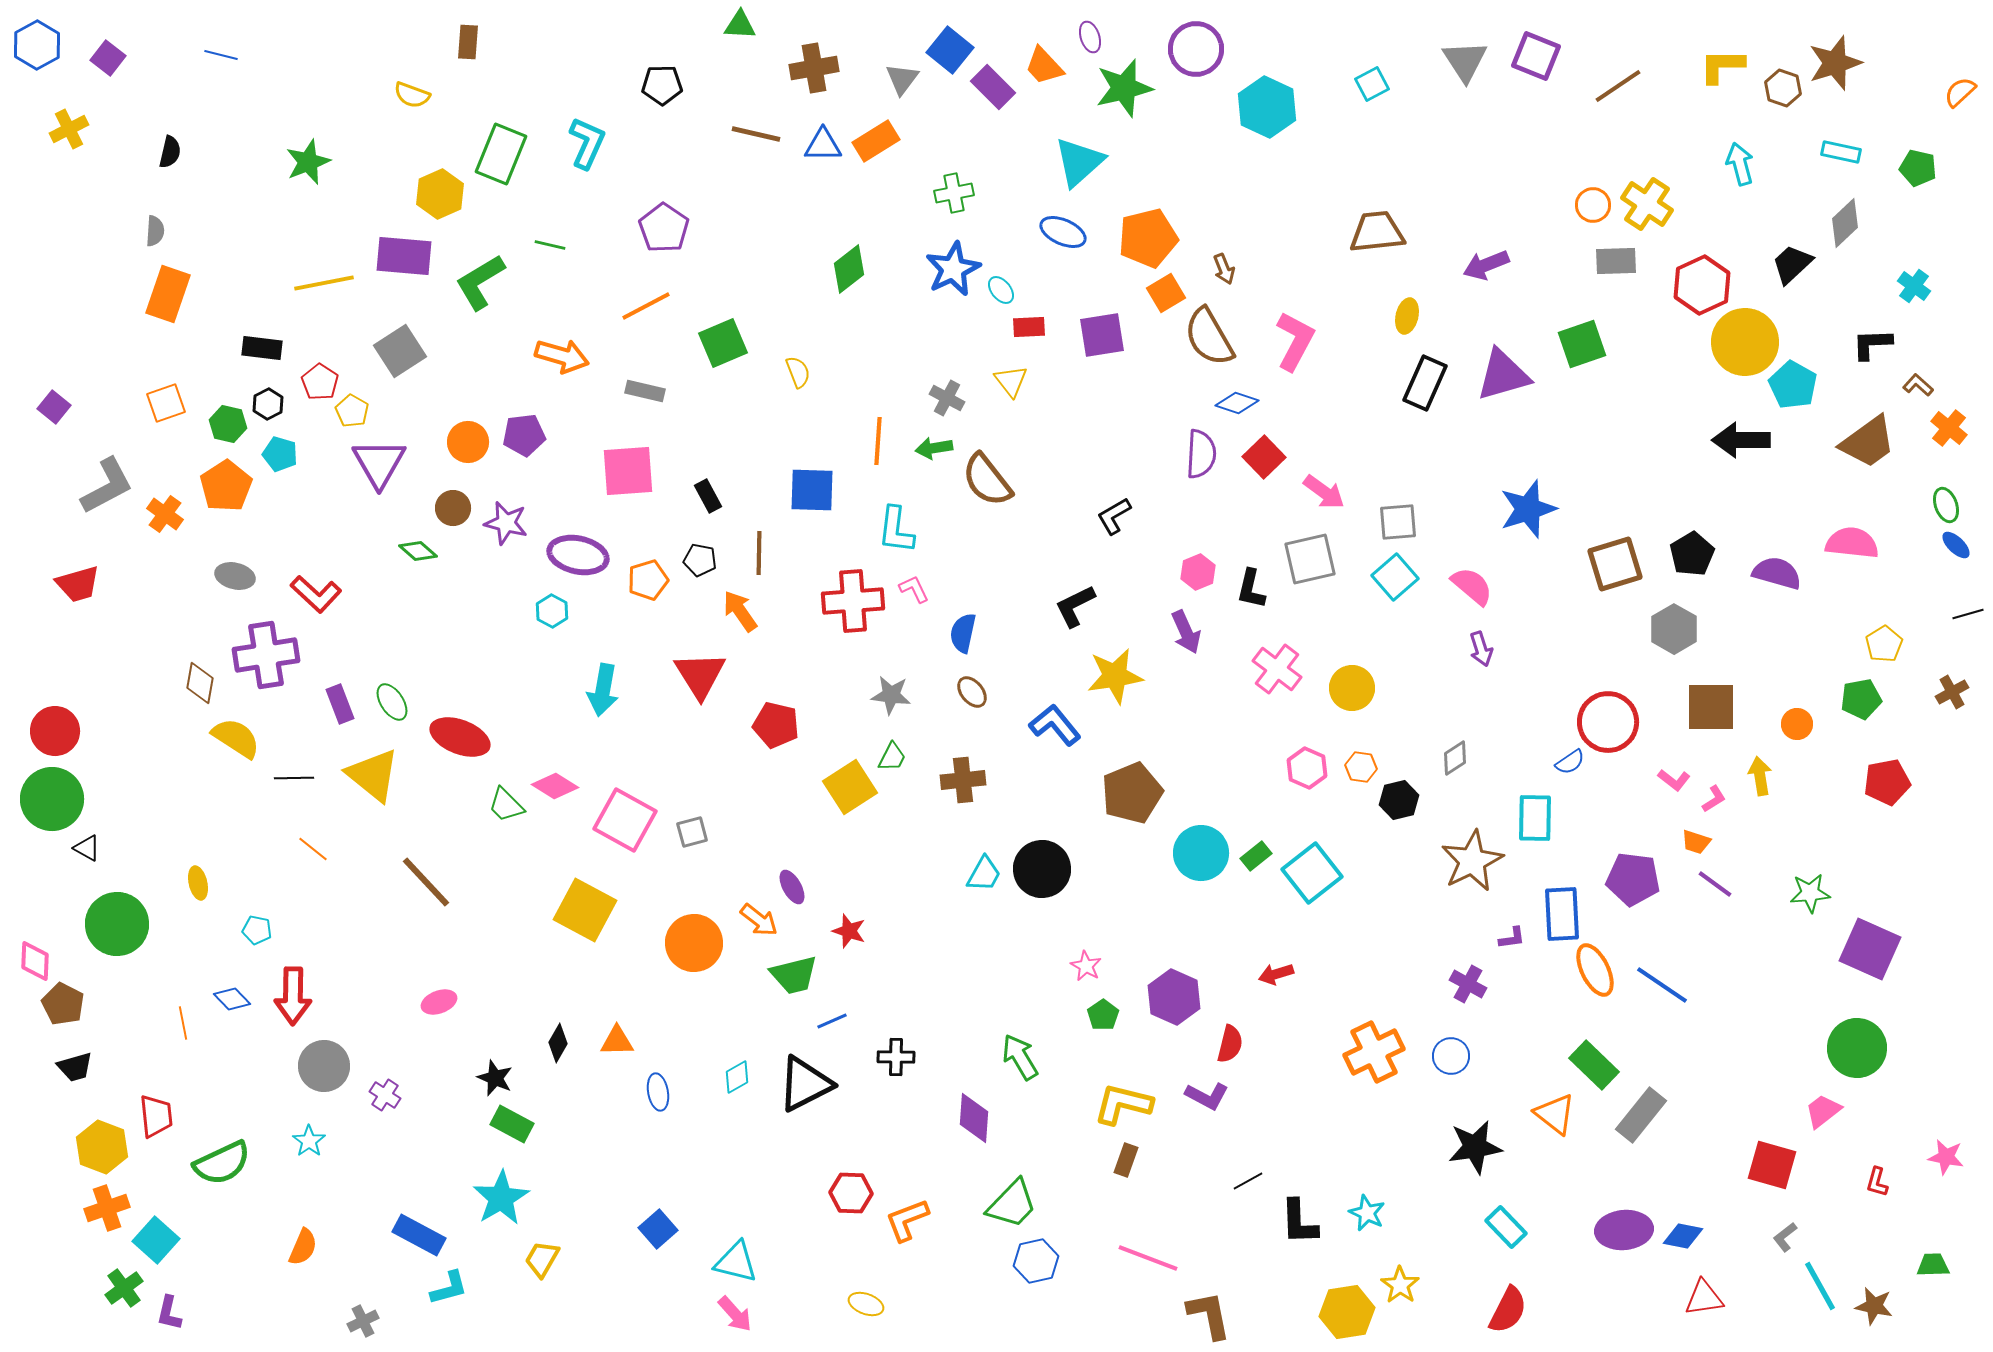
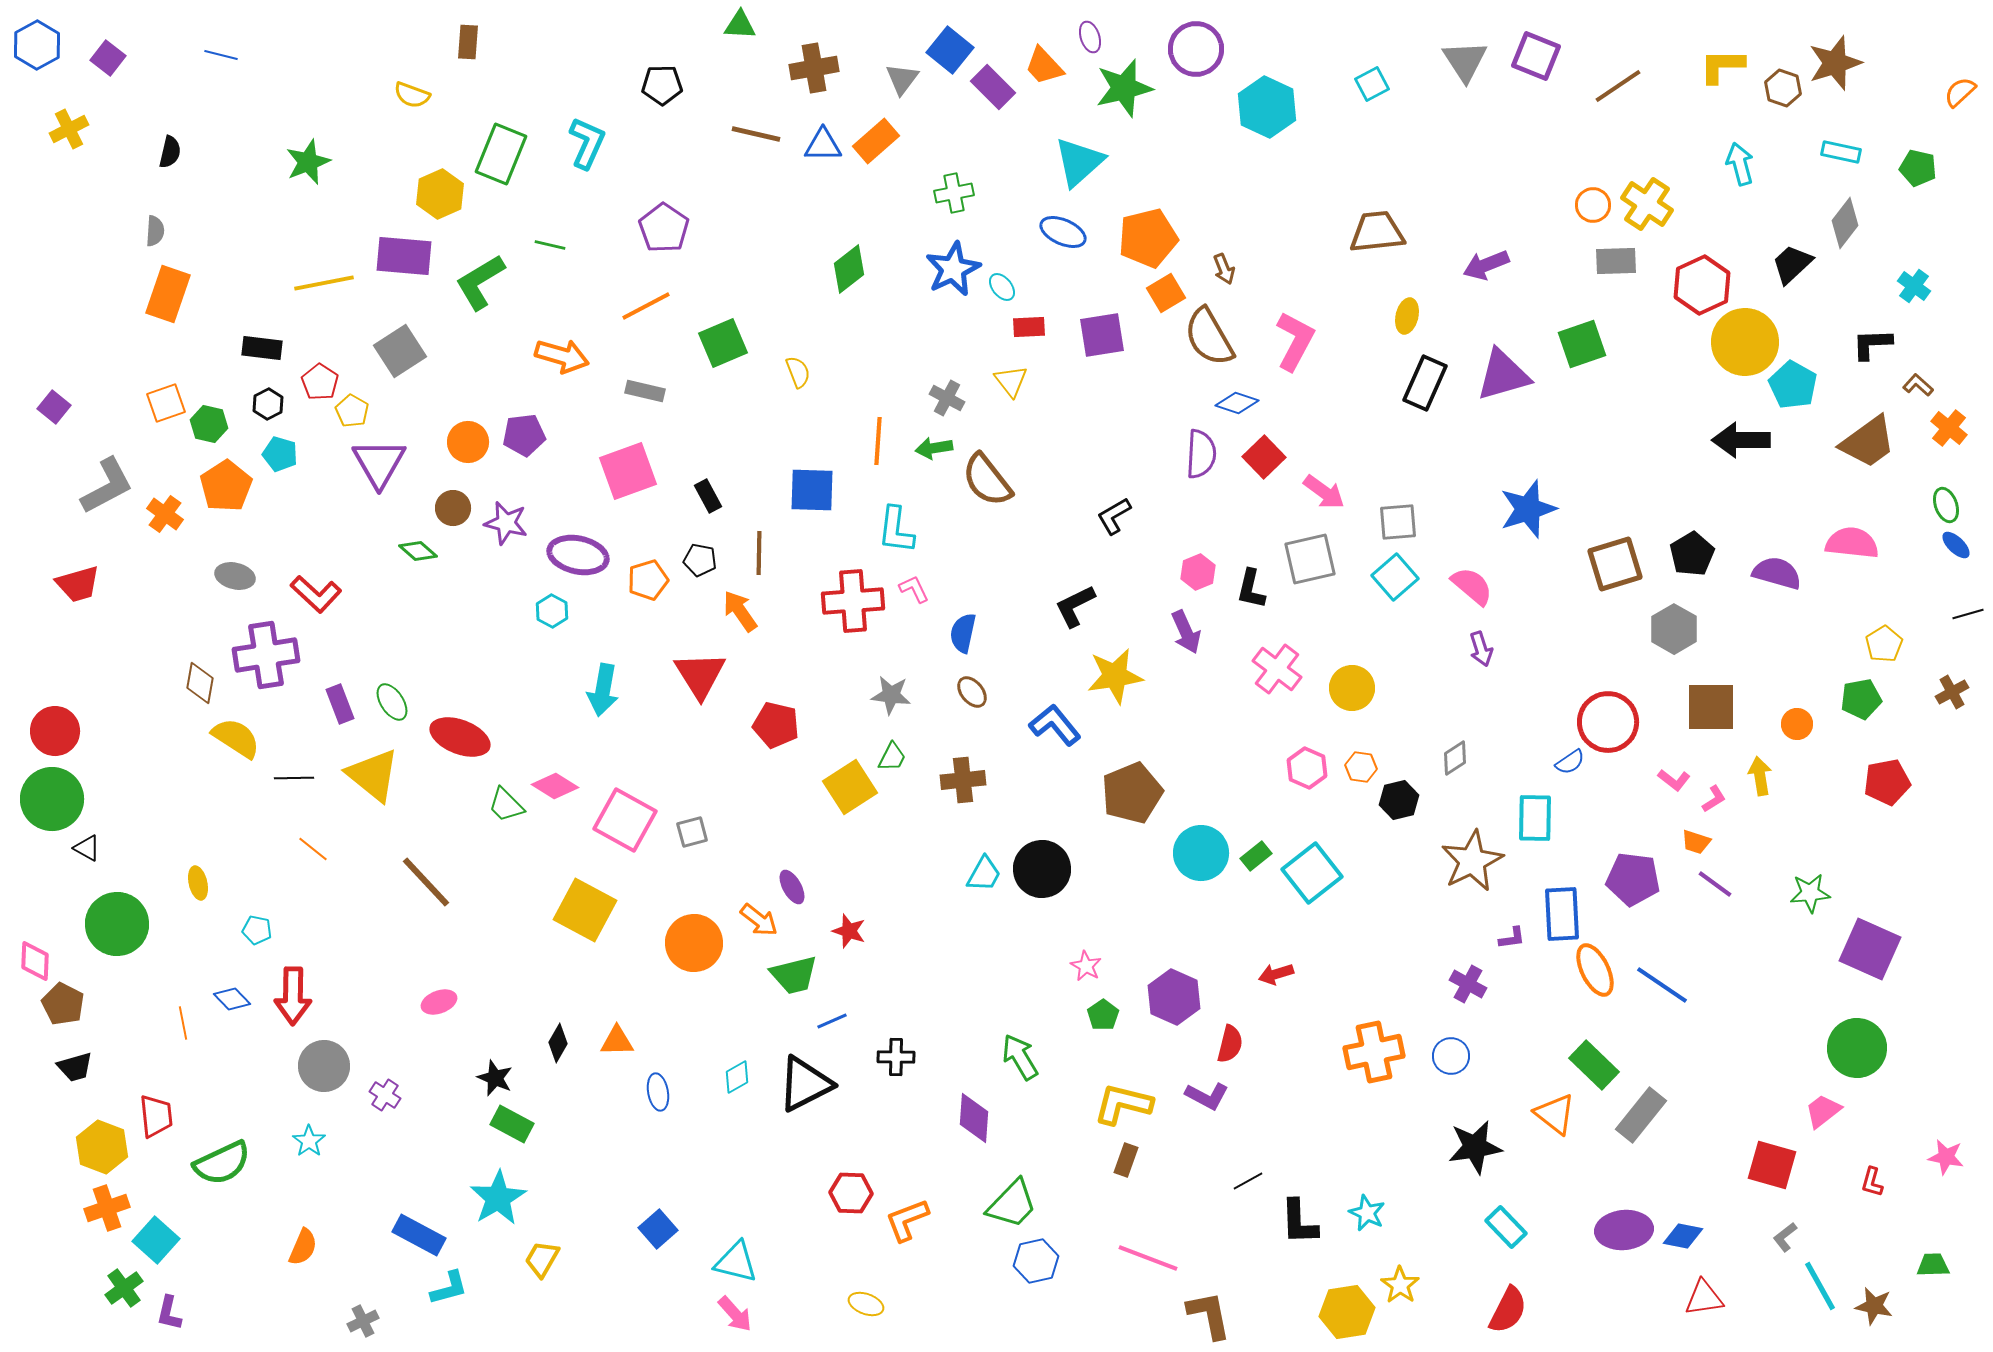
orange rectangle at (876, 141): rotated 9 degrees counterclockwise
gray diamond at (1845, 223): rotated 9 degrees counterclockwise
cyan ellipse at (1001, 290): moved 1 px right, 3 px up
green hexagon at (228, 424): moved 19 px left
pink square at (628, 471): rotated 16 degrees counterclockwise
orange cross at (1374, 1052): rotated 14 degrees clockwise
red L-shape at (1877, 1182): moved 5 px left
cyan star at (501, 1198): moved 3 px left
